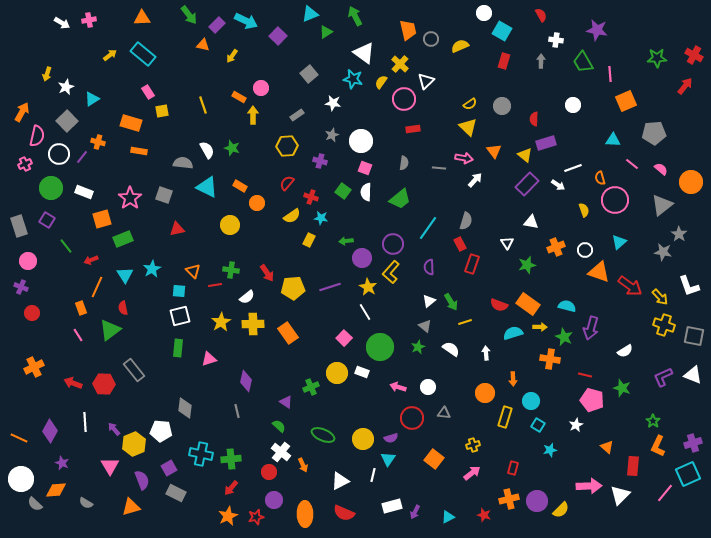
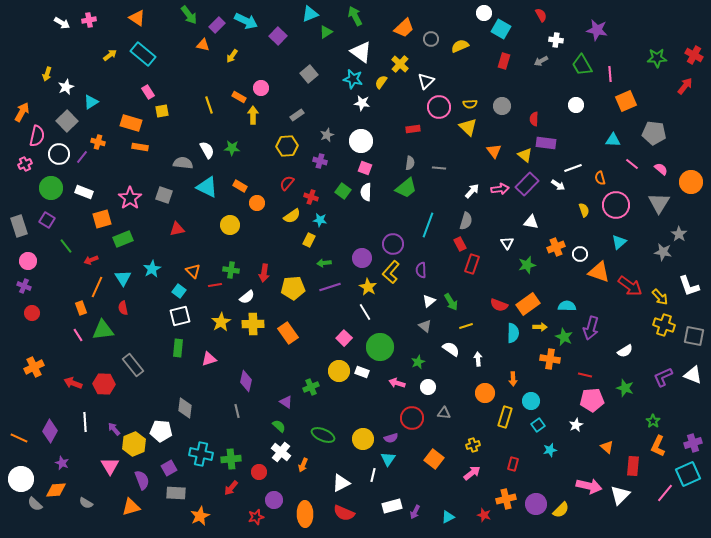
orange triangle at (142, 18): moved 5 px left; rotated 36 degrees clockwise
orange trapezoid at (408, 30): moved 4 px left, 2 px up; rotated 60 degrees clockwise
cyan square at (502, 31): moved 1 px left, 2 px up
white triangle at (364, 53): moved 3 px left, 1 px up
gray arrow at (541, 61): rotated 120 degrees counterclockwise
green trapezoid at (583, 62): moved 1 px left, 3 px down
cyan triangle at (92, 99): moved 1 px left, 3 px down
pink circle at (404, 99): moved 35 px right, 8 px down
white star at (333, 103): moved 29 px right
yellow semicircle at (470, 104): rotated 32 degrees clockwise
yellow line at (203, 105): moved 6 px right
white circle at (573, 105): moved 3 px right
gray pentagon at (654, 133): rotated 10 degrees clockwise
gray star at (332, 135): moved 5 px left
purple rectangle at (546, 143): rotated 24 degrees clockwise
green star at (232, 148): rotated 14 degrees counterclockwise
orange rectangle at (139, 151): moved 1 px right, 4 px up
pink arrow at (464, 158): moved 36 px right, 31 px down; rotated 18 degrees counterclockwise
gray semicircle at (404, 163): moved 6 px right
white arrow at (475, 180): moved 3 px left, 11 px down
green trapezoid at (400, 199): moved 6 px right, 11 px up
pink circle at (615, 200): moved 1 px right, 5 px down
gray triangle at (662, 205): moved 3 px left, 2 px up; rotated 20 degrees counterclockwise
cyan star at (321, 218): moved 1 px left, 2 px down
cyan line at (428, 228): moved 3 px up; rotated 15 degrees counterclockwise
green arrow at (346, 241): moved 22 px left, 22 px down
white circle at (585, 250): moved 5 px left, 4 px down
purple semicircle at (429, 267): moved 8 px left, 3 px down
red arrow at (267, 273): moved 3 px left; rotated 42 degrees clockwise
cyan triangle at (125, 275): moved 2 px left, 3 px down
purple cross at (21, 287): moved 3 px right, 1 px up
cyan square at (179, 291): rotated 32 degrees clockwise
orange rectangle at (528, 304): rotated 70 degrees counterclockwise
cyan semicircle at (567, 306): rotated 12 degrees counterclockwise
yellow line at (465, 322): moved 1 px right, 4 px down
green triangle at (110, 330): moved 7 px left; rotated 30 degrees clockwise
cyan semicircle at (513, 333): rotated 108 degrees clockwise
green star at (418, 347): moved 15 px down
white arrow at (486, 353): moved 8 px left, 6 px down
gray rectangle at (134, 370): moved 1 px left, 5 px up
yellow circle at (337, 373): moved 2 px right, 2 px up
pink arrow at (398, 387): moved 1 px left, 4 px up
green star at (622, 388): moved 3 px right
pink pentagon at (592, 400): rotated 20 degrees counterclockwise
cyan square at (538, 425): rotated 24 degrees clockwise
orange arrow at (303, 465): rotated 48 degrees clockwise
red rectangle at (513, 468): moved 4 px up
red circle at (269, 472): moved 10 px left
white triangle at (340, 481): moved 1 px right, 2 px down
pink arrow at (589, 486): rotated 15 degrees clockwise
gray rectangle at (176, 493): rotated 24 degrees counterclockwise
orange cross at (509, 499): moved 3 px left
purple circle at (537, 501): moved 1 px left, 3 px down
orange star at (228, 516): moved 28 px left
